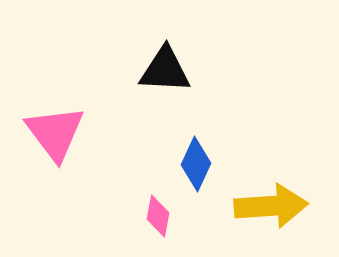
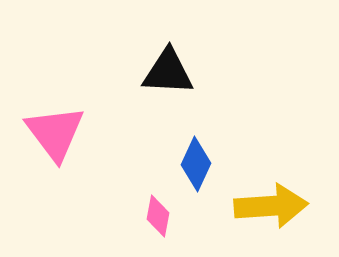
black triangle: moved 3 px right, 2 px down
